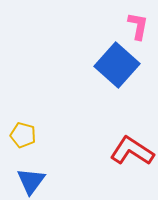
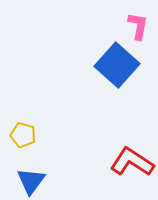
red L-shape: moved 11 px down
